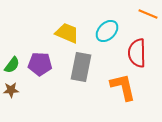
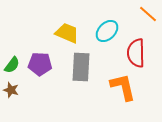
orange line: rotated 18 degrees clockwise
red semicircle: moved 1 px left
gray rectangle: rotated 8 degrees counterclockwise
brown star: rotated 21 degrees clockwise
